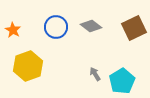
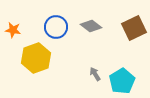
orange star: rotated 21 degrees counterclockwise
yellow hexagon: moved 8 px right, 8 px up
